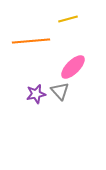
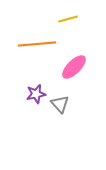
orange line: moved 6 px right, 3 px down
pink ellipse: moved 1 px right
gray triangle: moved 13 px down
